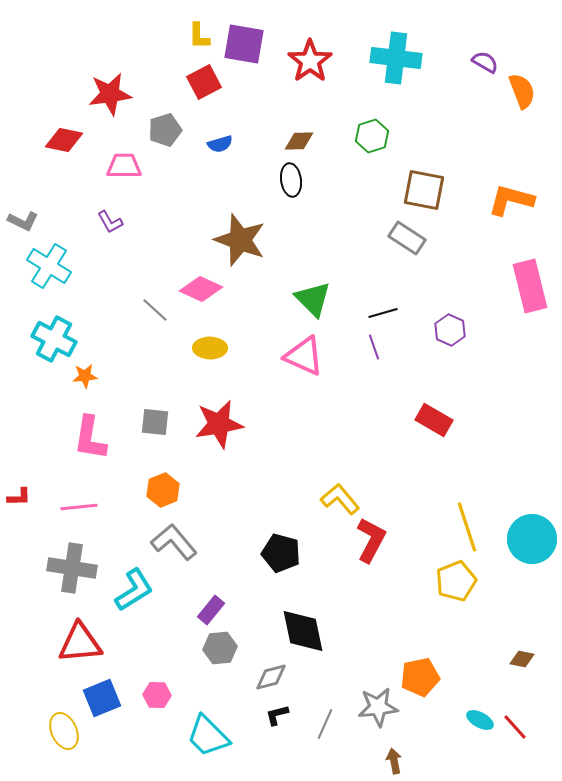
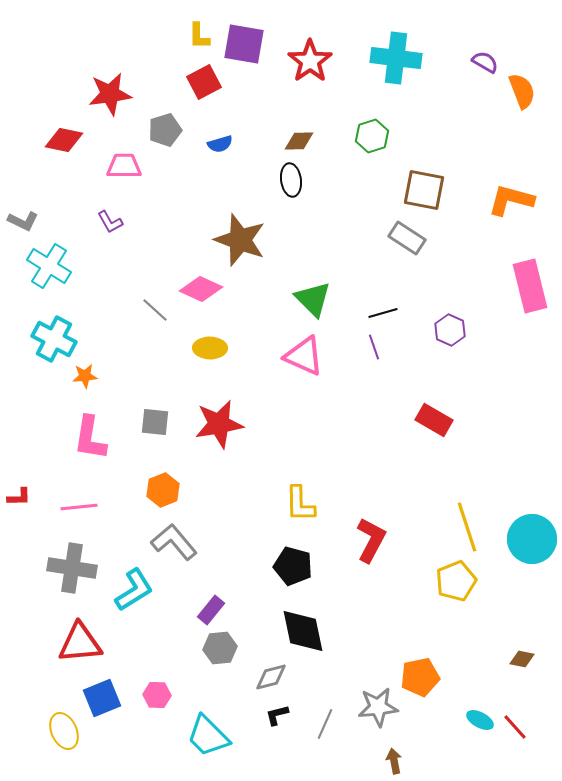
yellow L-shape at (340, 499): moved 40 px left, 5 px down; rotated 141 degrees counterclockwise
black pentagon at (281, 553): moved 12 px right, 13 px down
